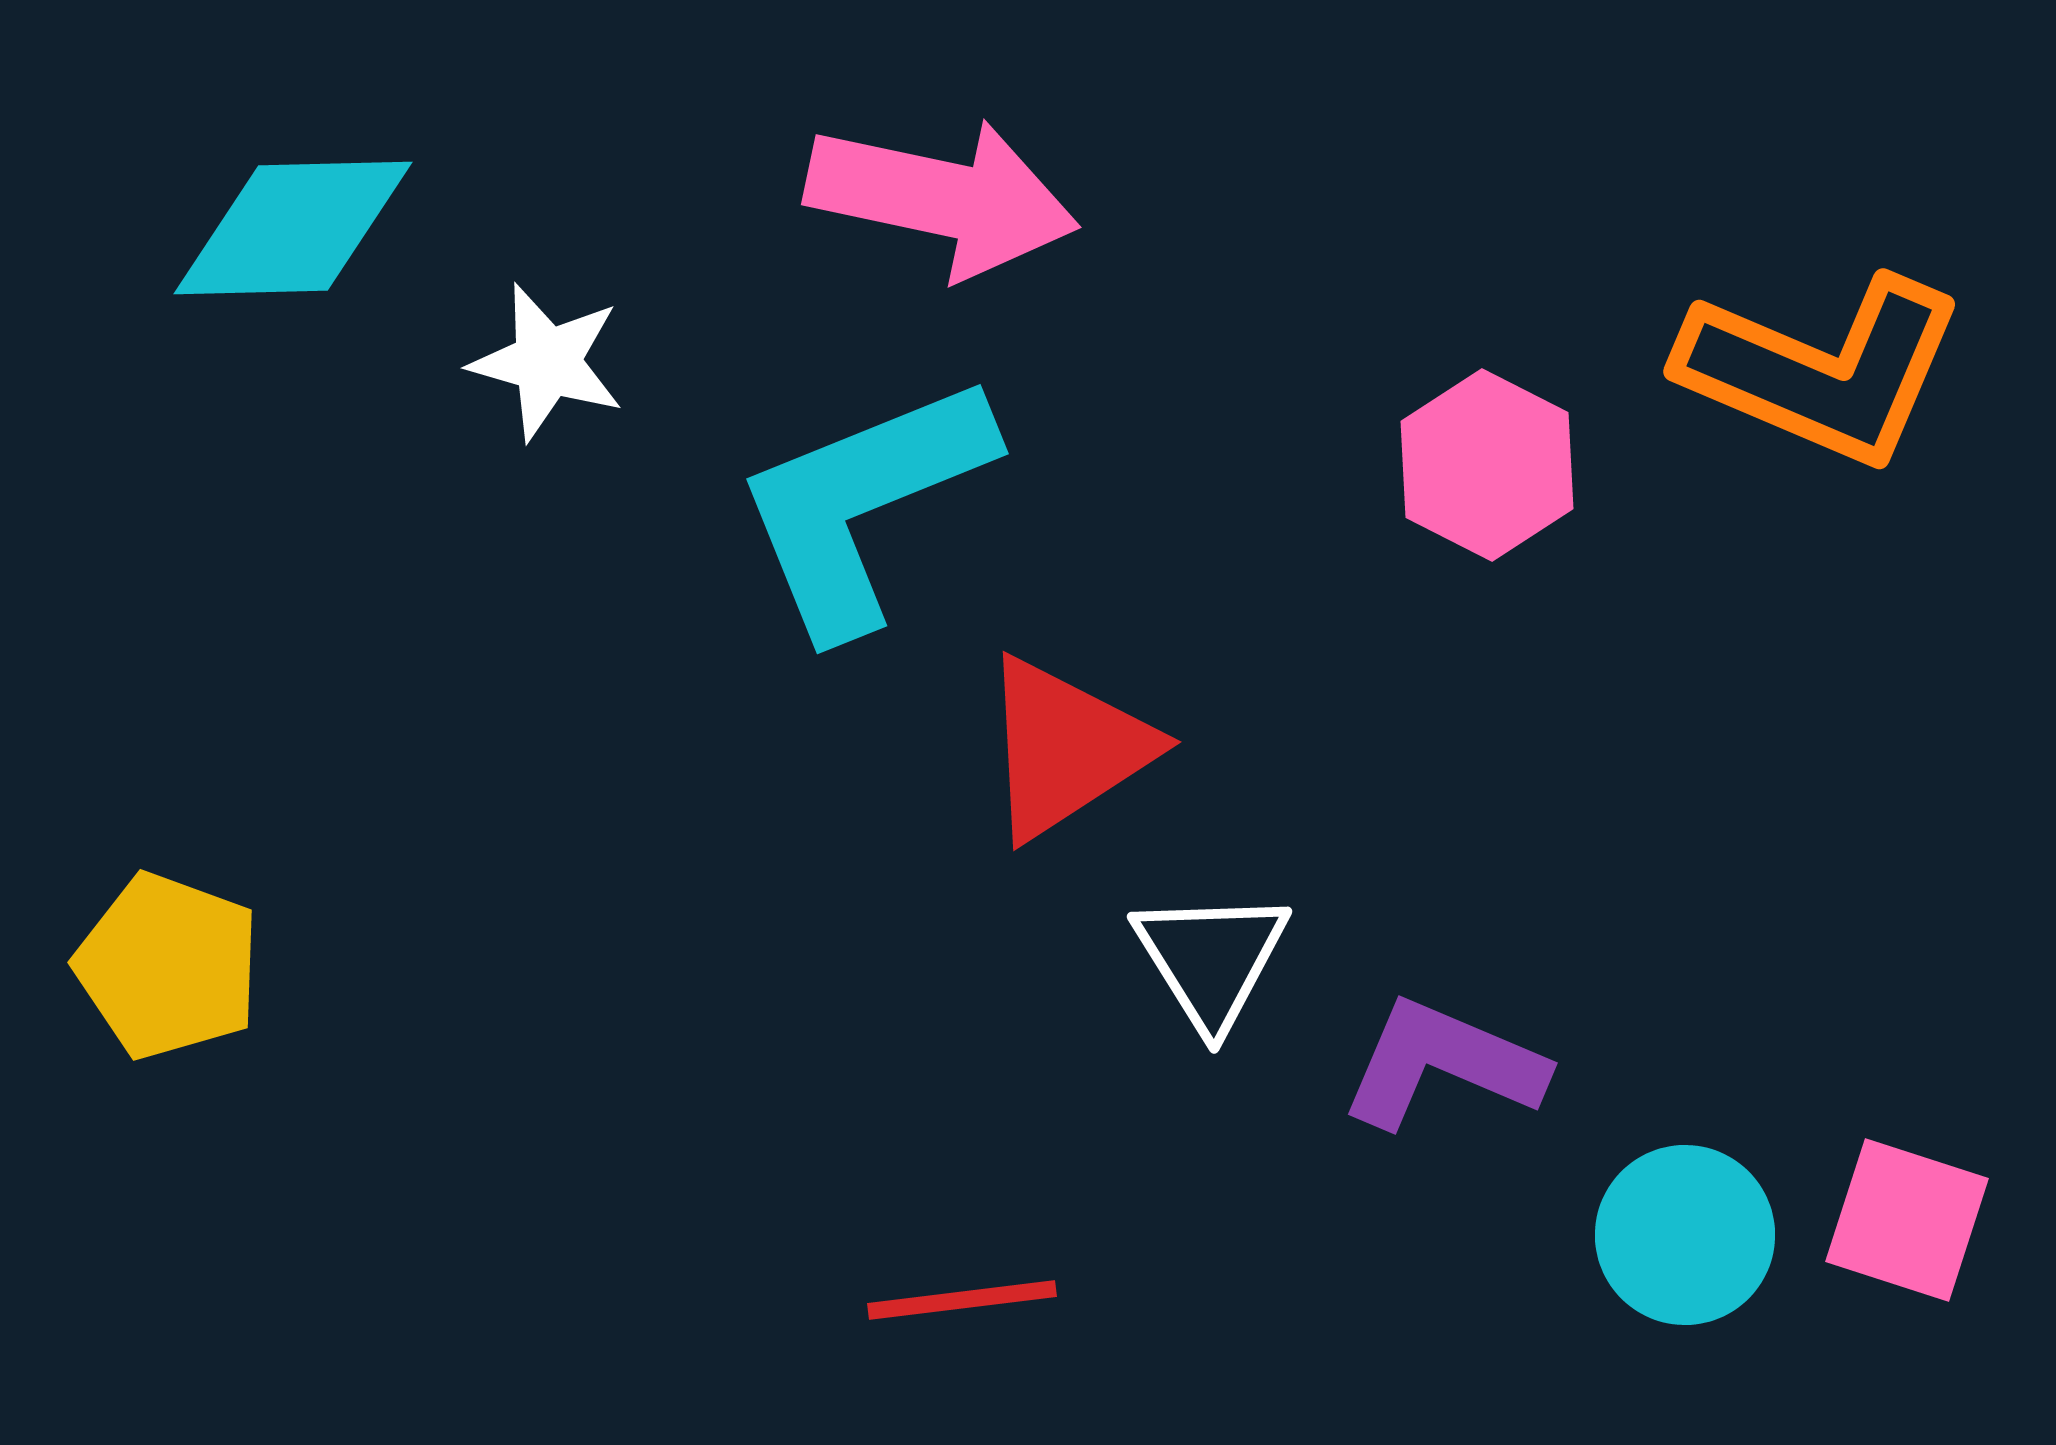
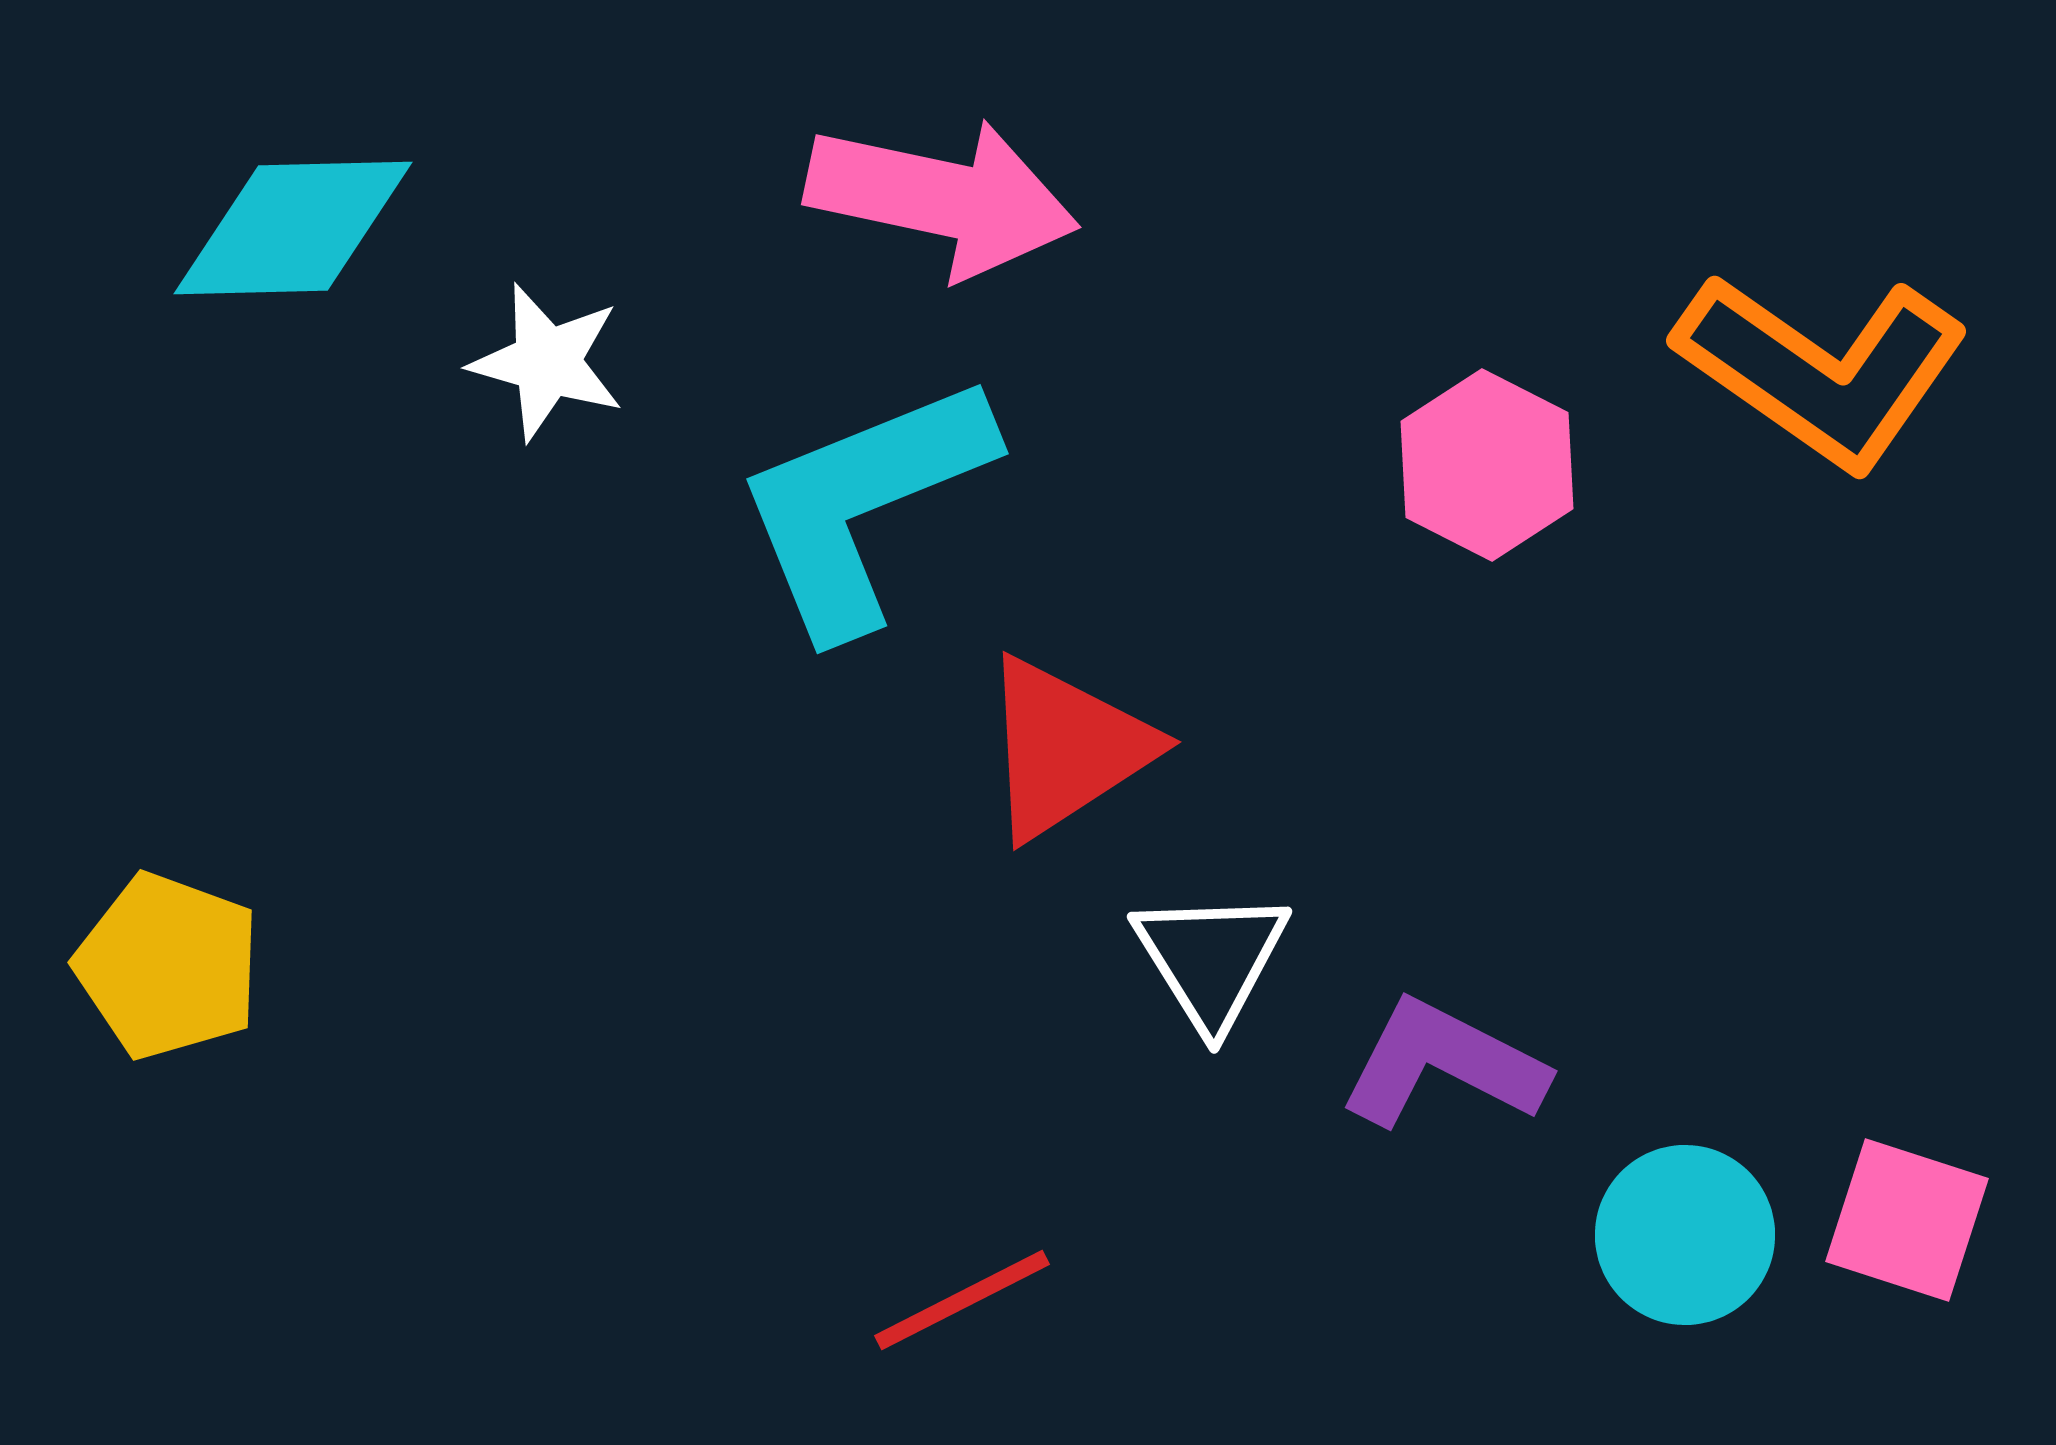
orange L-shape: rotated 12 degrees clockwise
purple L-shape: rotated 4 degrees clockwise
red line: rotated 20 degrees counterclockwise
